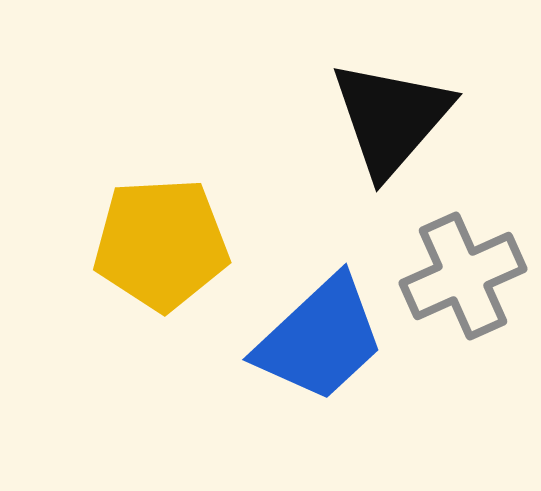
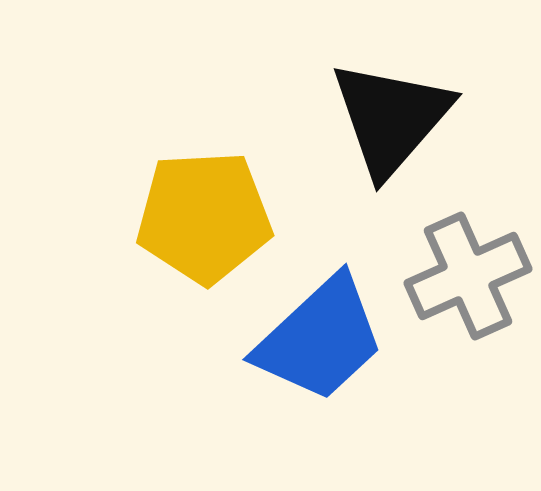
yellow pentagon: moved 43 px right, 27 px up
gray cross: moved 5 px right
